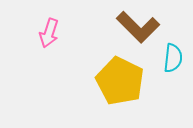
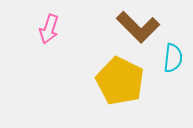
pink arrow: moved 4 px up
